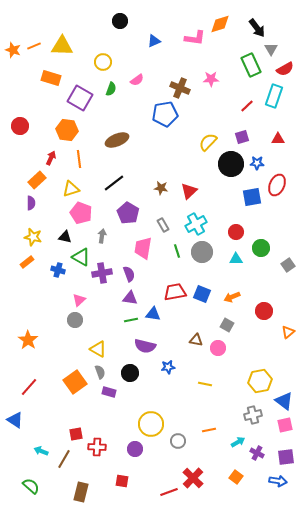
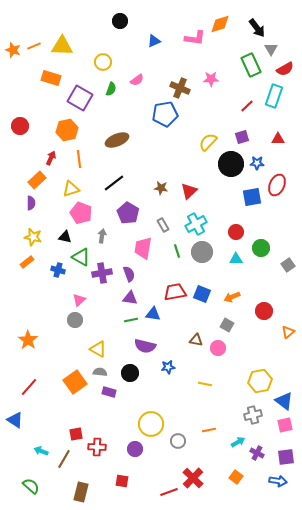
orange hexagon at (67, 130): rotated 20 degrees counterclockwise
gray semicircle at (100, 372): rotated 64 degrees counterclockwise
